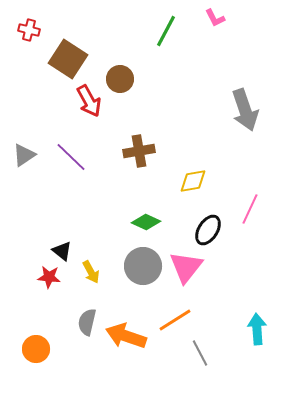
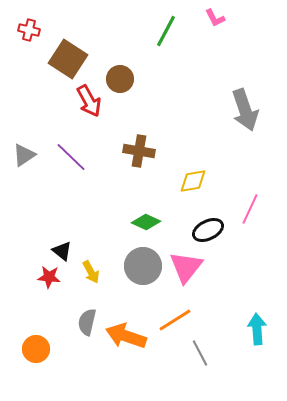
brown cross: rotated 20 degrees clockwise
black ellipse: rotated 32 degrees clockwise
